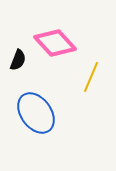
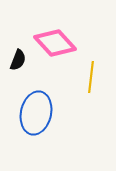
yellow line: rotated 16 degrees counterclockwise
blue ellipse: rotated 48 degrees clockwise
